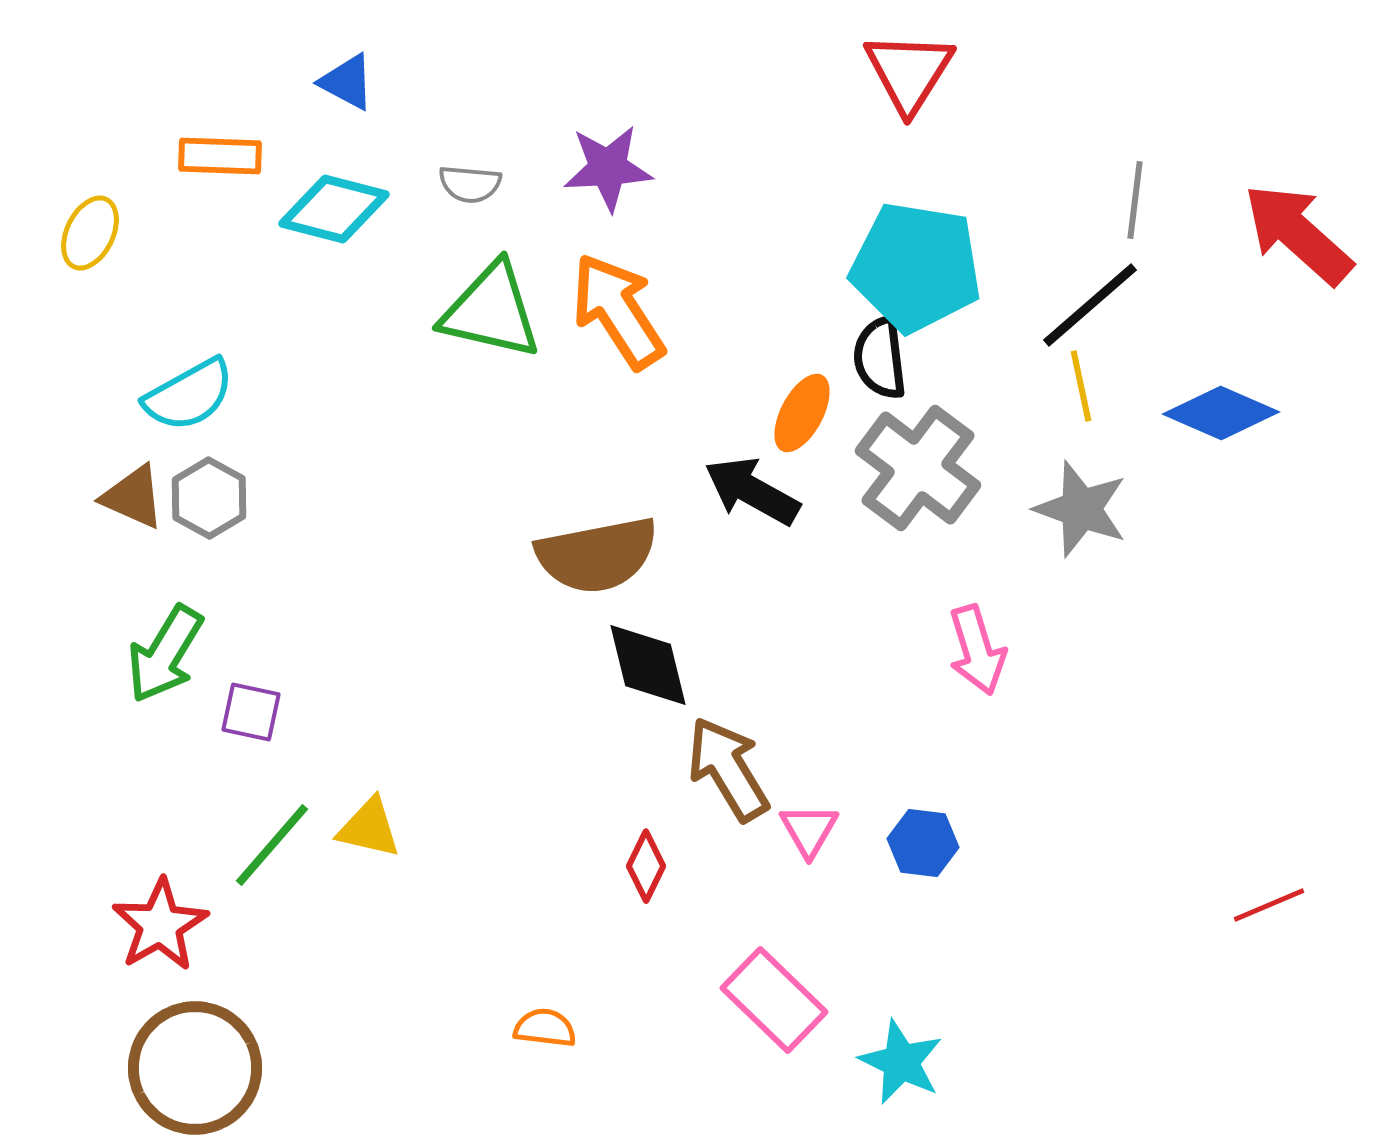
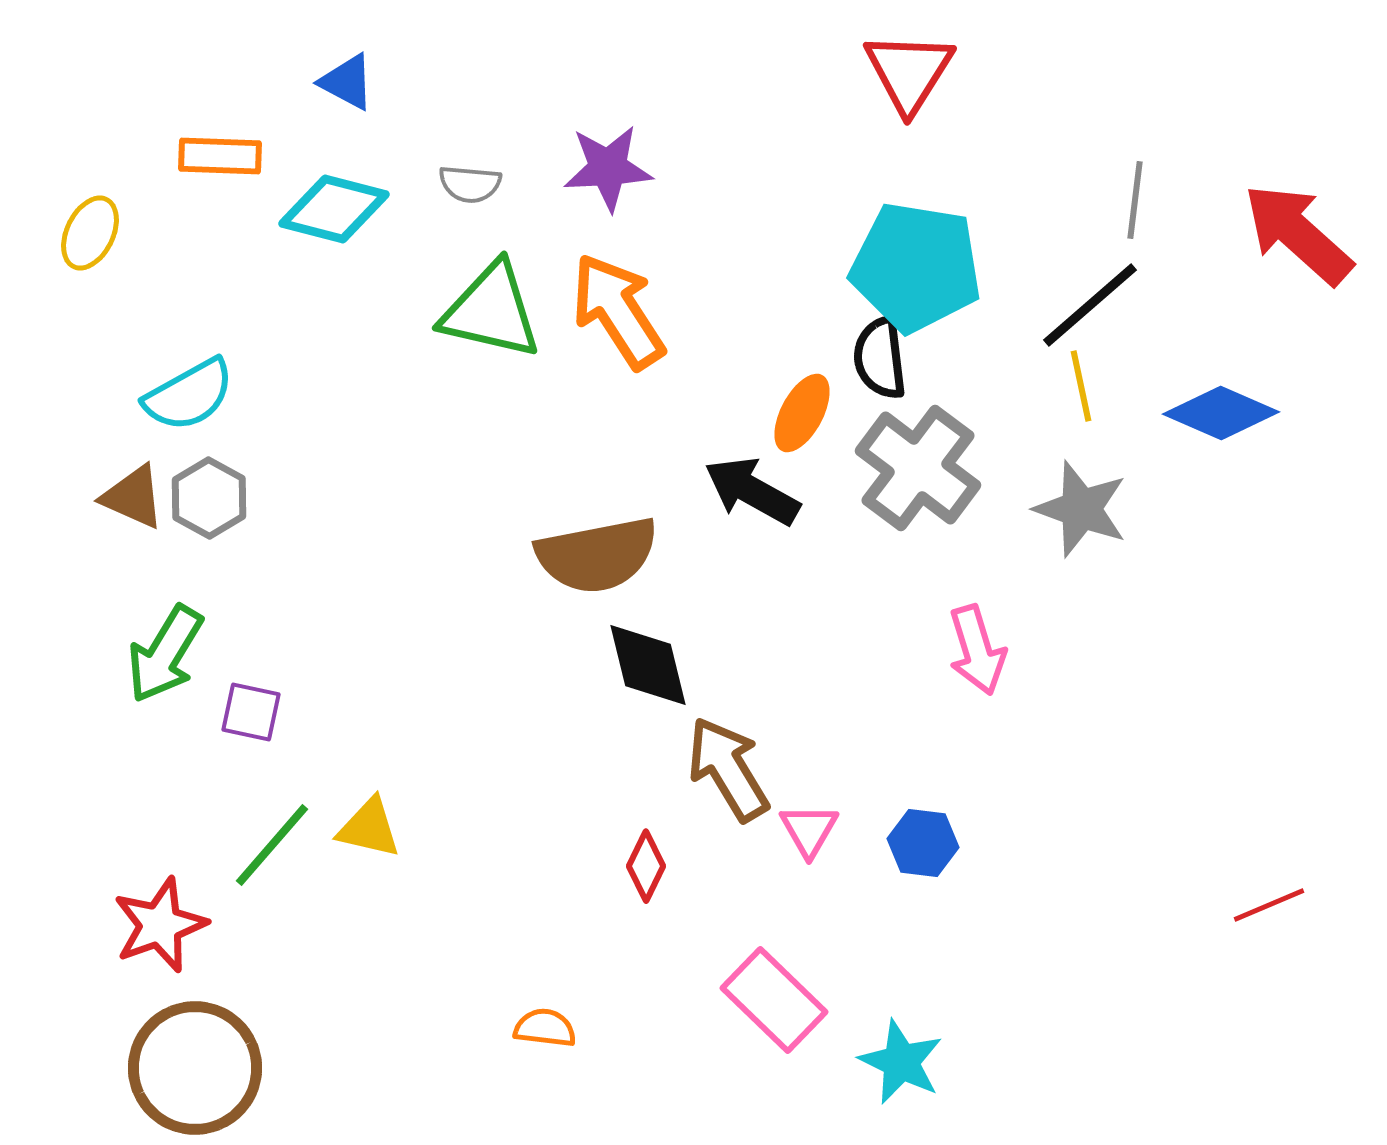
red star: rotated 10 degrees clockwise
